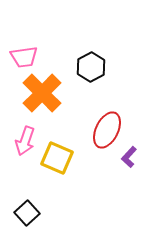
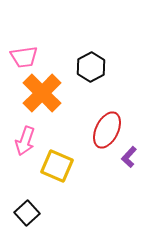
yellow square: moved 8 px down
